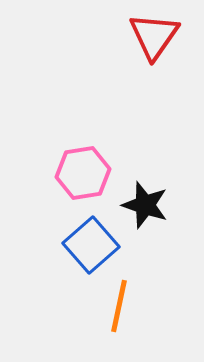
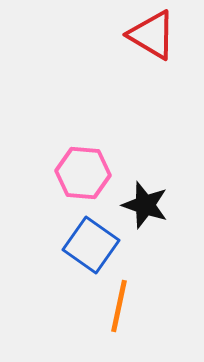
red triangle: moved 2 px left, 1 px up; rotated 34 degrees counterclockwise
pink hexagon: rotated 14 degrees clockwise
blue square: rotated 14 degrees counterclockwise
